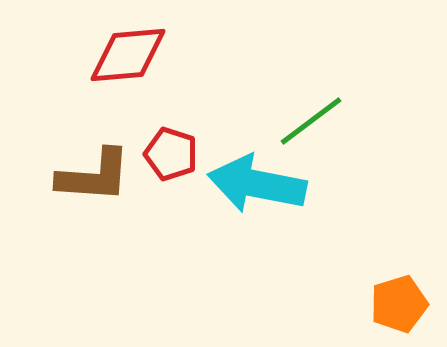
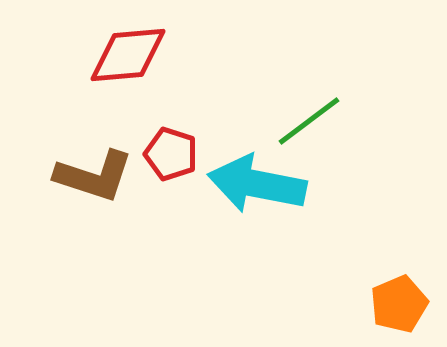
green line: moved 2 px left
brown L-shape: rotated 14 degrees clockwise
orange pentagon: rotated 6 degrees counterclockwise
